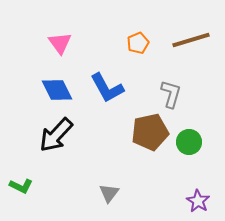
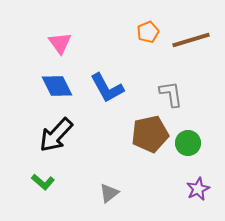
orange pentagon: moved 10 px right, 11 px up
blue diamond: moved 4 px up
gray L-shape: rotated 24 degrees counterclockwise
brown pentagon: moved 2 px down
green circle: moved 1 px left, 1 px down
green L-shape: moved 22 px right, 4 px up; rotated 15 degrees clockwise
gray triangle: rotated 15 degrees clockwise
purple star: moved 12 px up; rotated 15 degrees clockwise
